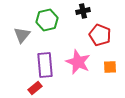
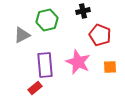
gray triangle: rotated 24 degrees clockwise
